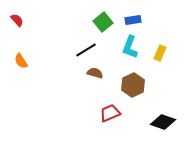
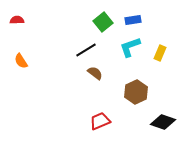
red semicircle: rotated 48 degrees counterclockwise
cyan L-shape: rotated 50 degrees clockwise
brown semicircle: rotated 21 degrees clockwise
brown hexagon: moved 3 px right, 7 px down
red trapezoid: moved 10 px left, 8 px down
